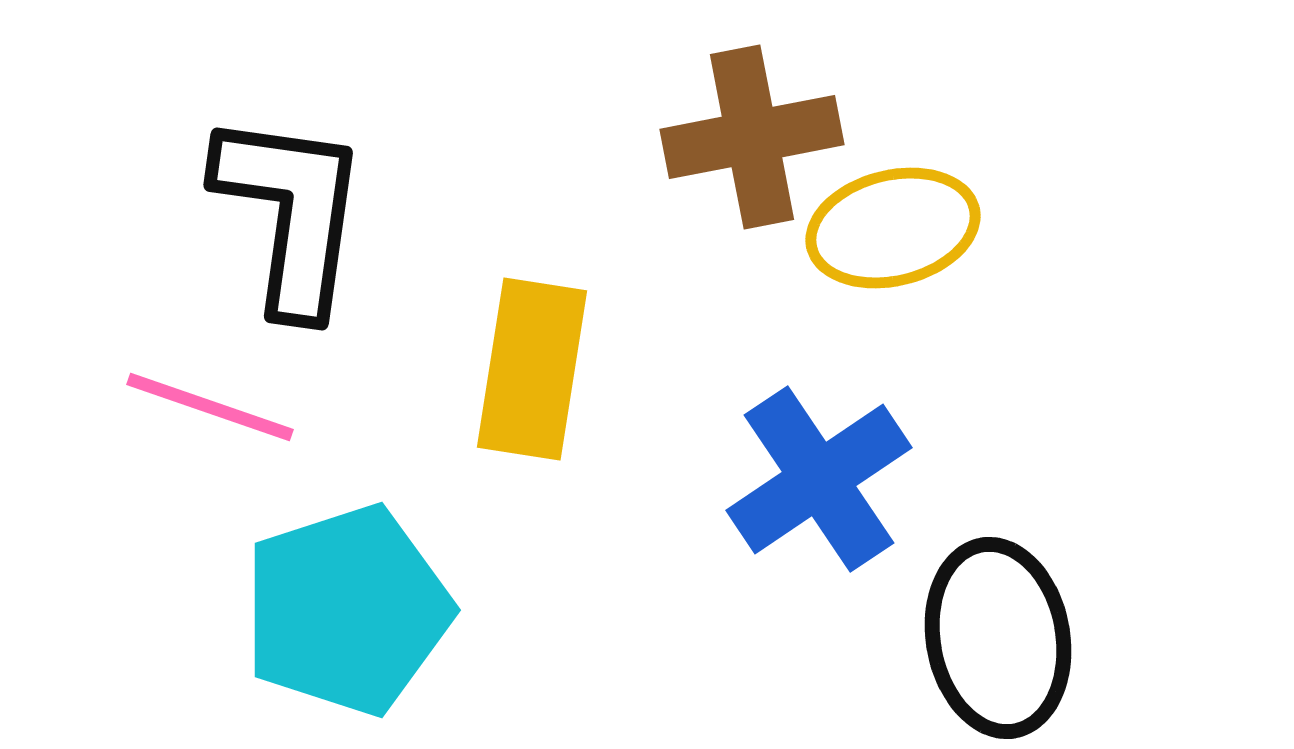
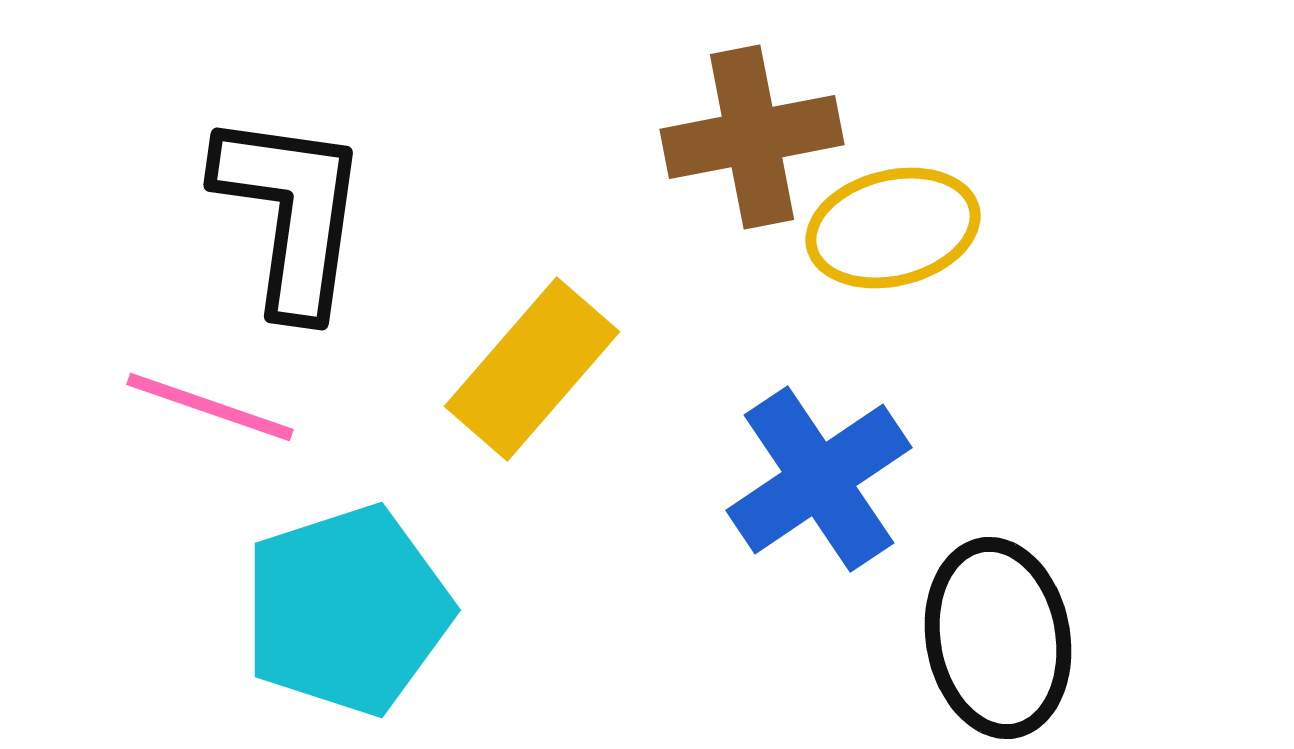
yellow rectangle: rotated 32 degrees clockwise
